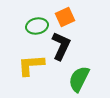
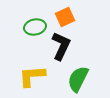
green ellipse: moved 2 px left, 1 px down
yellow L-shape: moved 1 px right, 11 px down
green semicircle: moved 1 px left
